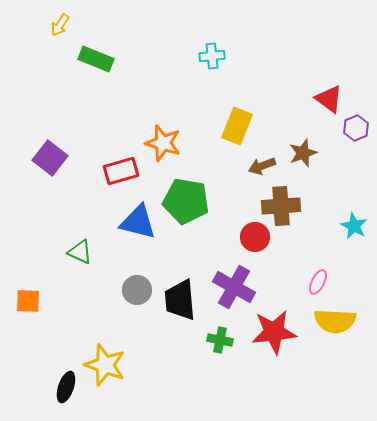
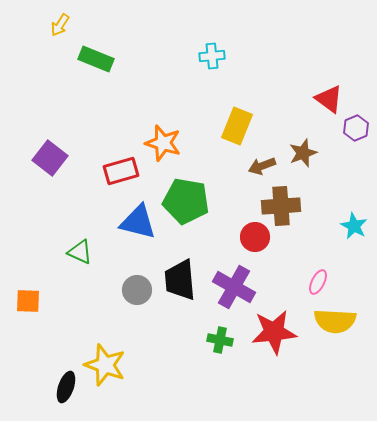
black trapezoid: moved 20 px up
